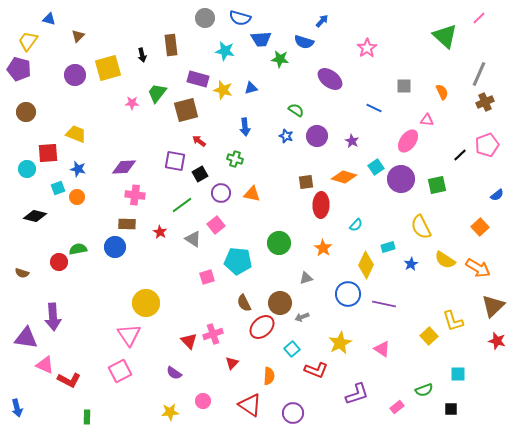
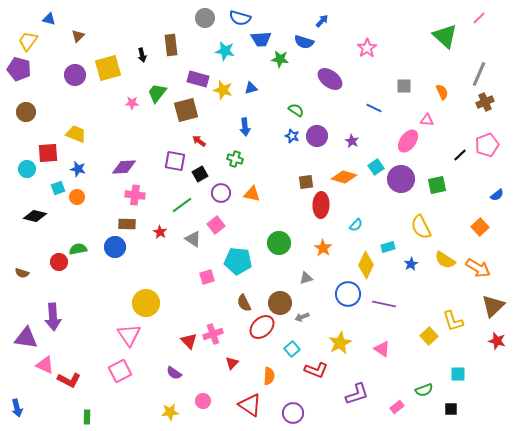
blue star at (286, 136): moved 6 px right
